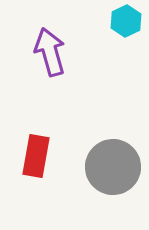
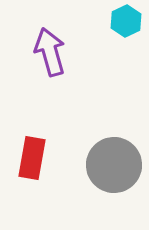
red rectangle: moved 4 px left, 2 px down
gray circle: moved 1 px right, 2 px up
